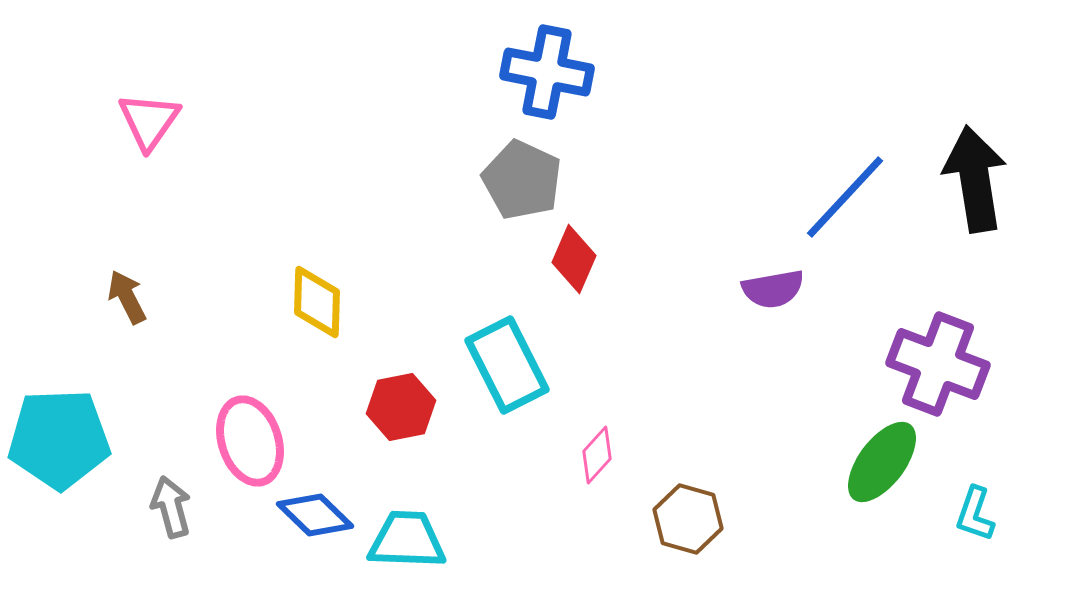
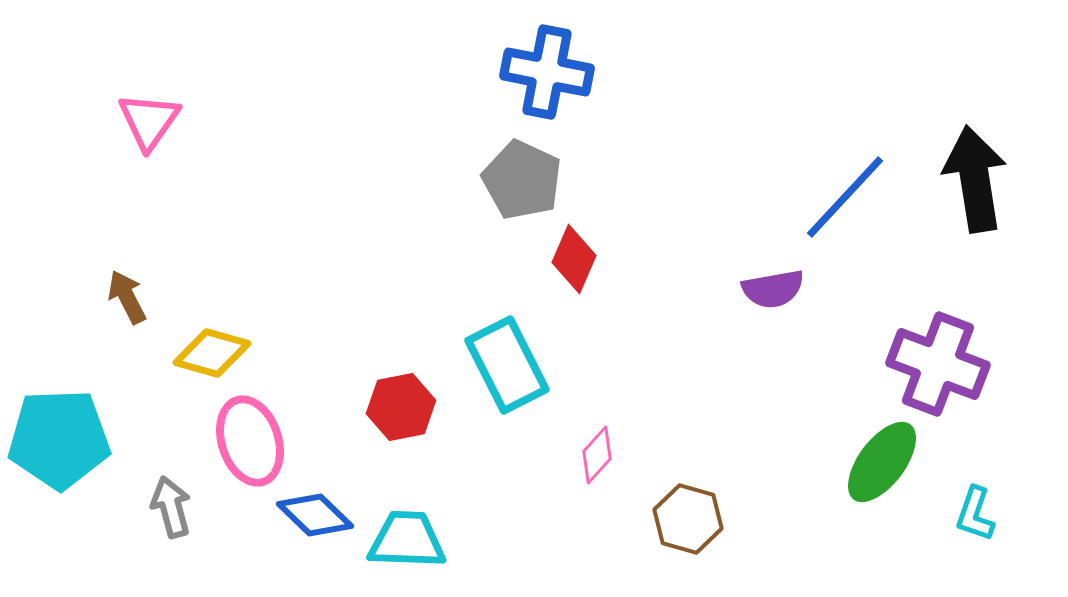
yellow diamond: moved 105 px left, 51 px down; rotated 76 degrees counterclockwise
